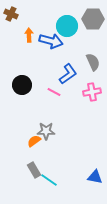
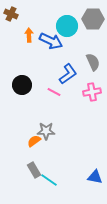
blue arrow: rotated 10 degrees clockwise
